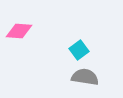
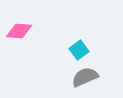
gray semicircle: rotated 32 degrees counterclockwise
